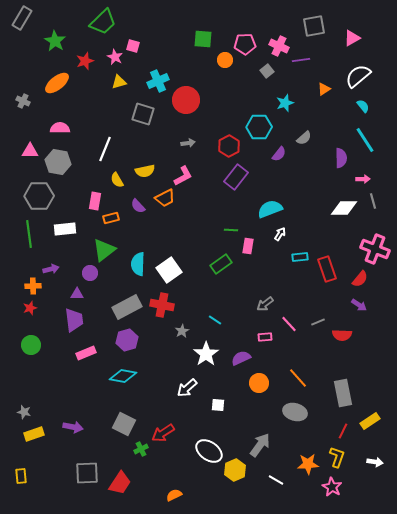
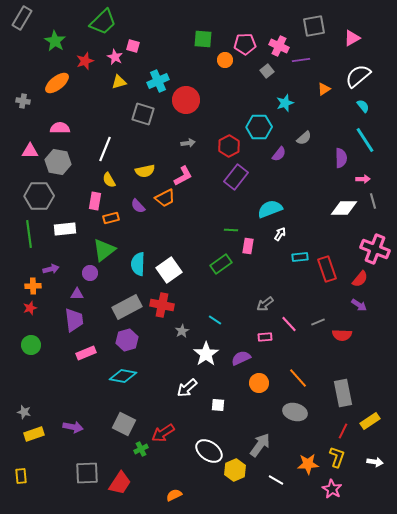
gray cross at (23, 101): rotated 16 degrees counterclockwise
yellow semicircle at (117, 180): moved 8 px left
pink star at (332, 487): moved 2 px down
